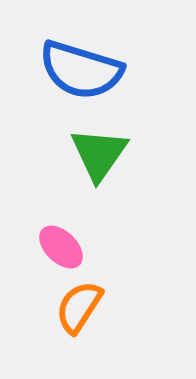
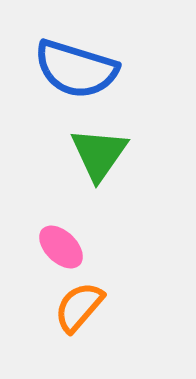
blue semicircle: moved 5 px left, 1 px up
orange semicircle: rotated 8 degrees clockwise
